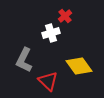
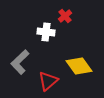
white cross: moved 5 px left, 1 px up; rotated 24 degrees clockwise
gray L-shape: moved 4 px left, 2 px down; rotated 20 degrees clockwise
red triangle: rotated 35 degrees clockwise
